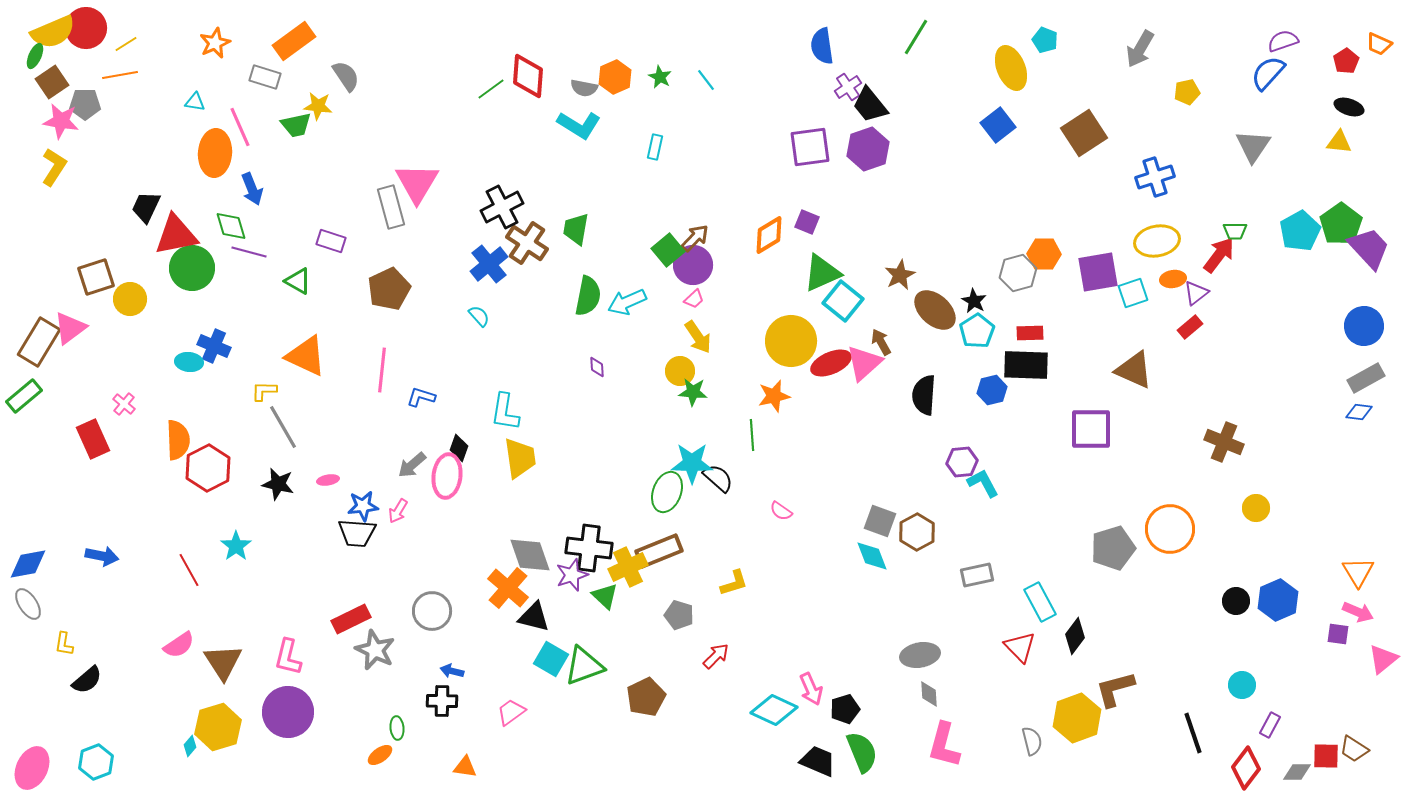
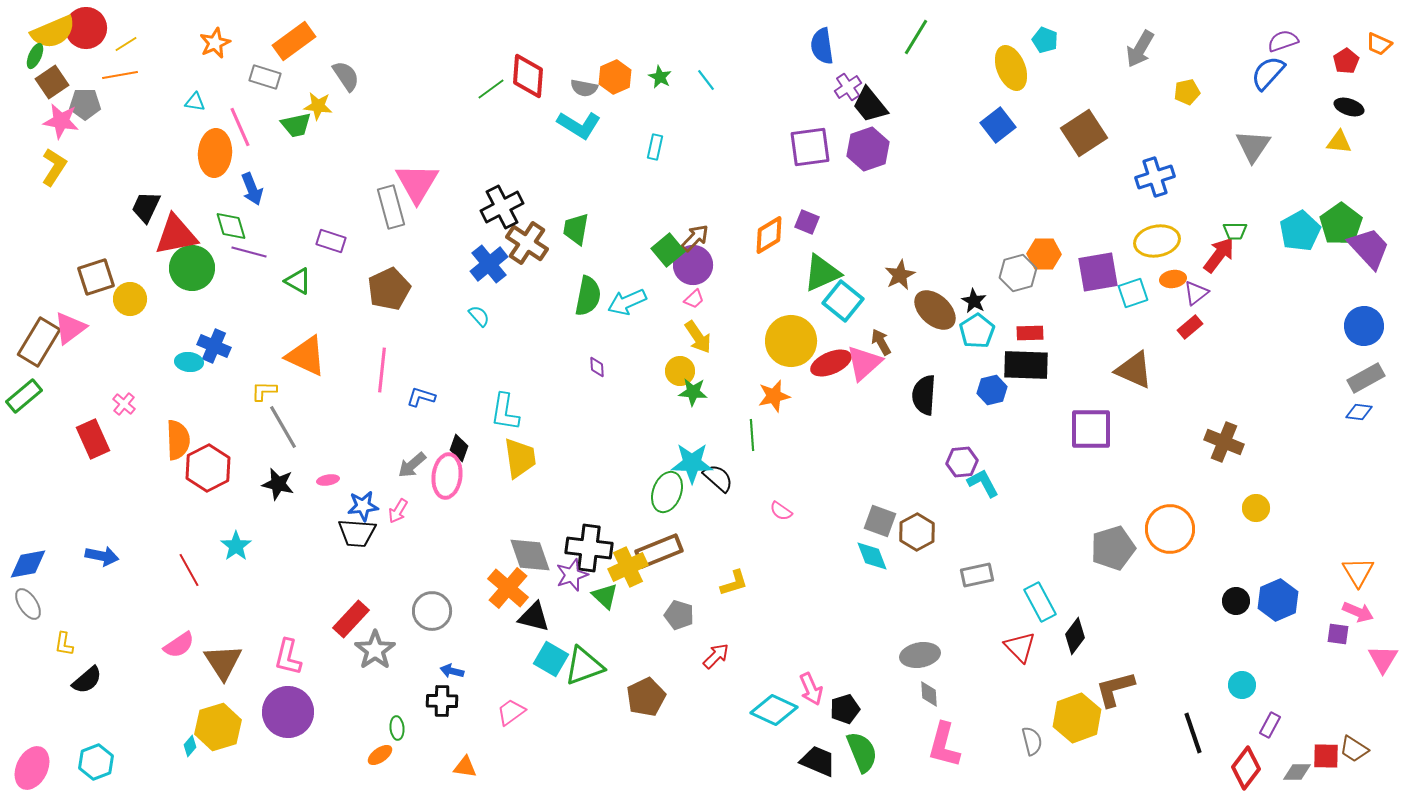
red rectangle at (351, 619): rotated 21 degrees counterclockwise
gray star at (375, 650): rotated 12 degrees clockwise
pink triangle at (1383, 659): rotated 20 degrees counterclockwise
